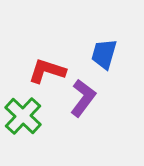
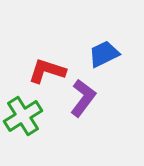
blue trapezoid: rotated 48 degrees clockwise
green cross: rotated 15 degrees clockwise
